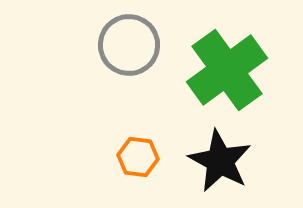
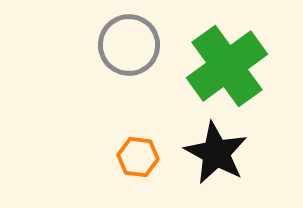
green cross: moved 4 px up
black star: moved 4 px left, 8 px up
